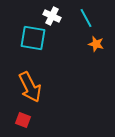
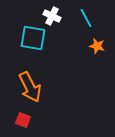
orange star: moved 1 px right, 2 px down
